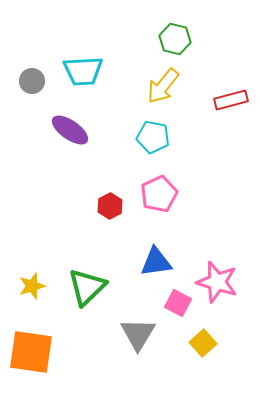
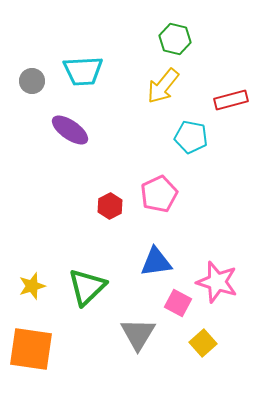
cyan pentagon: moved 38 px right
orange square: moved 3 px up
